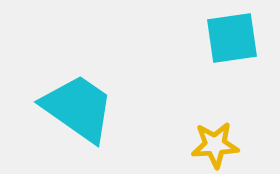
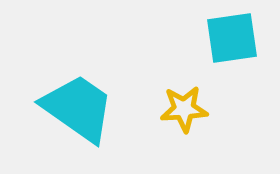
yellow star: moved 31 px left, 36 px up
